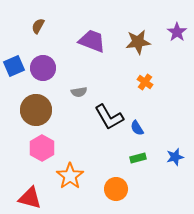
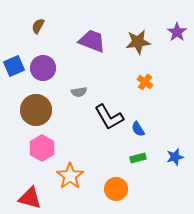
blue semicircle: moved 1 px right, 1 px down
